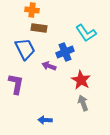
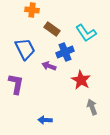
brown rectangle: moved 13 px right, 1 px down; rotated 28 degrees clockwise
gray arrow: moved 9 px right, 4 px down
